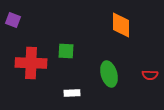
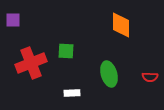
purple square: rotated 21 degrees counterclockwise
red cross: rotated 24 degrees counterclockwise
red semicircle: moved 2 px down
